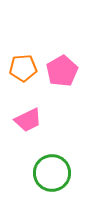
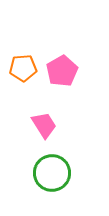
pink trapezoid: moved 16 px right, 5 px down; rotated 96 degrees counterclockwise
